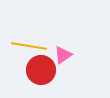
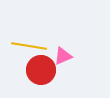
pink triangle: moved 1 px down; rotated 12 degrees clockwise
